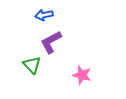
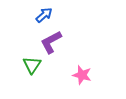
blue arrow: rotated 150 degrees clockwise
green triangle: rotated 18 degrees clockwise
